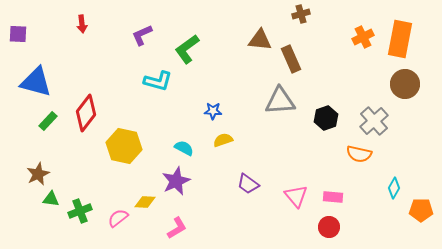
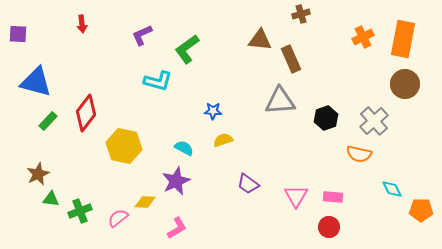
orange rectangle: moved 3 px right
cyan diamond: moved 2 px left, 1 px down; rotated 55 degrees counterclockwise
pink triangle: rotated 10 degrees clockwise
